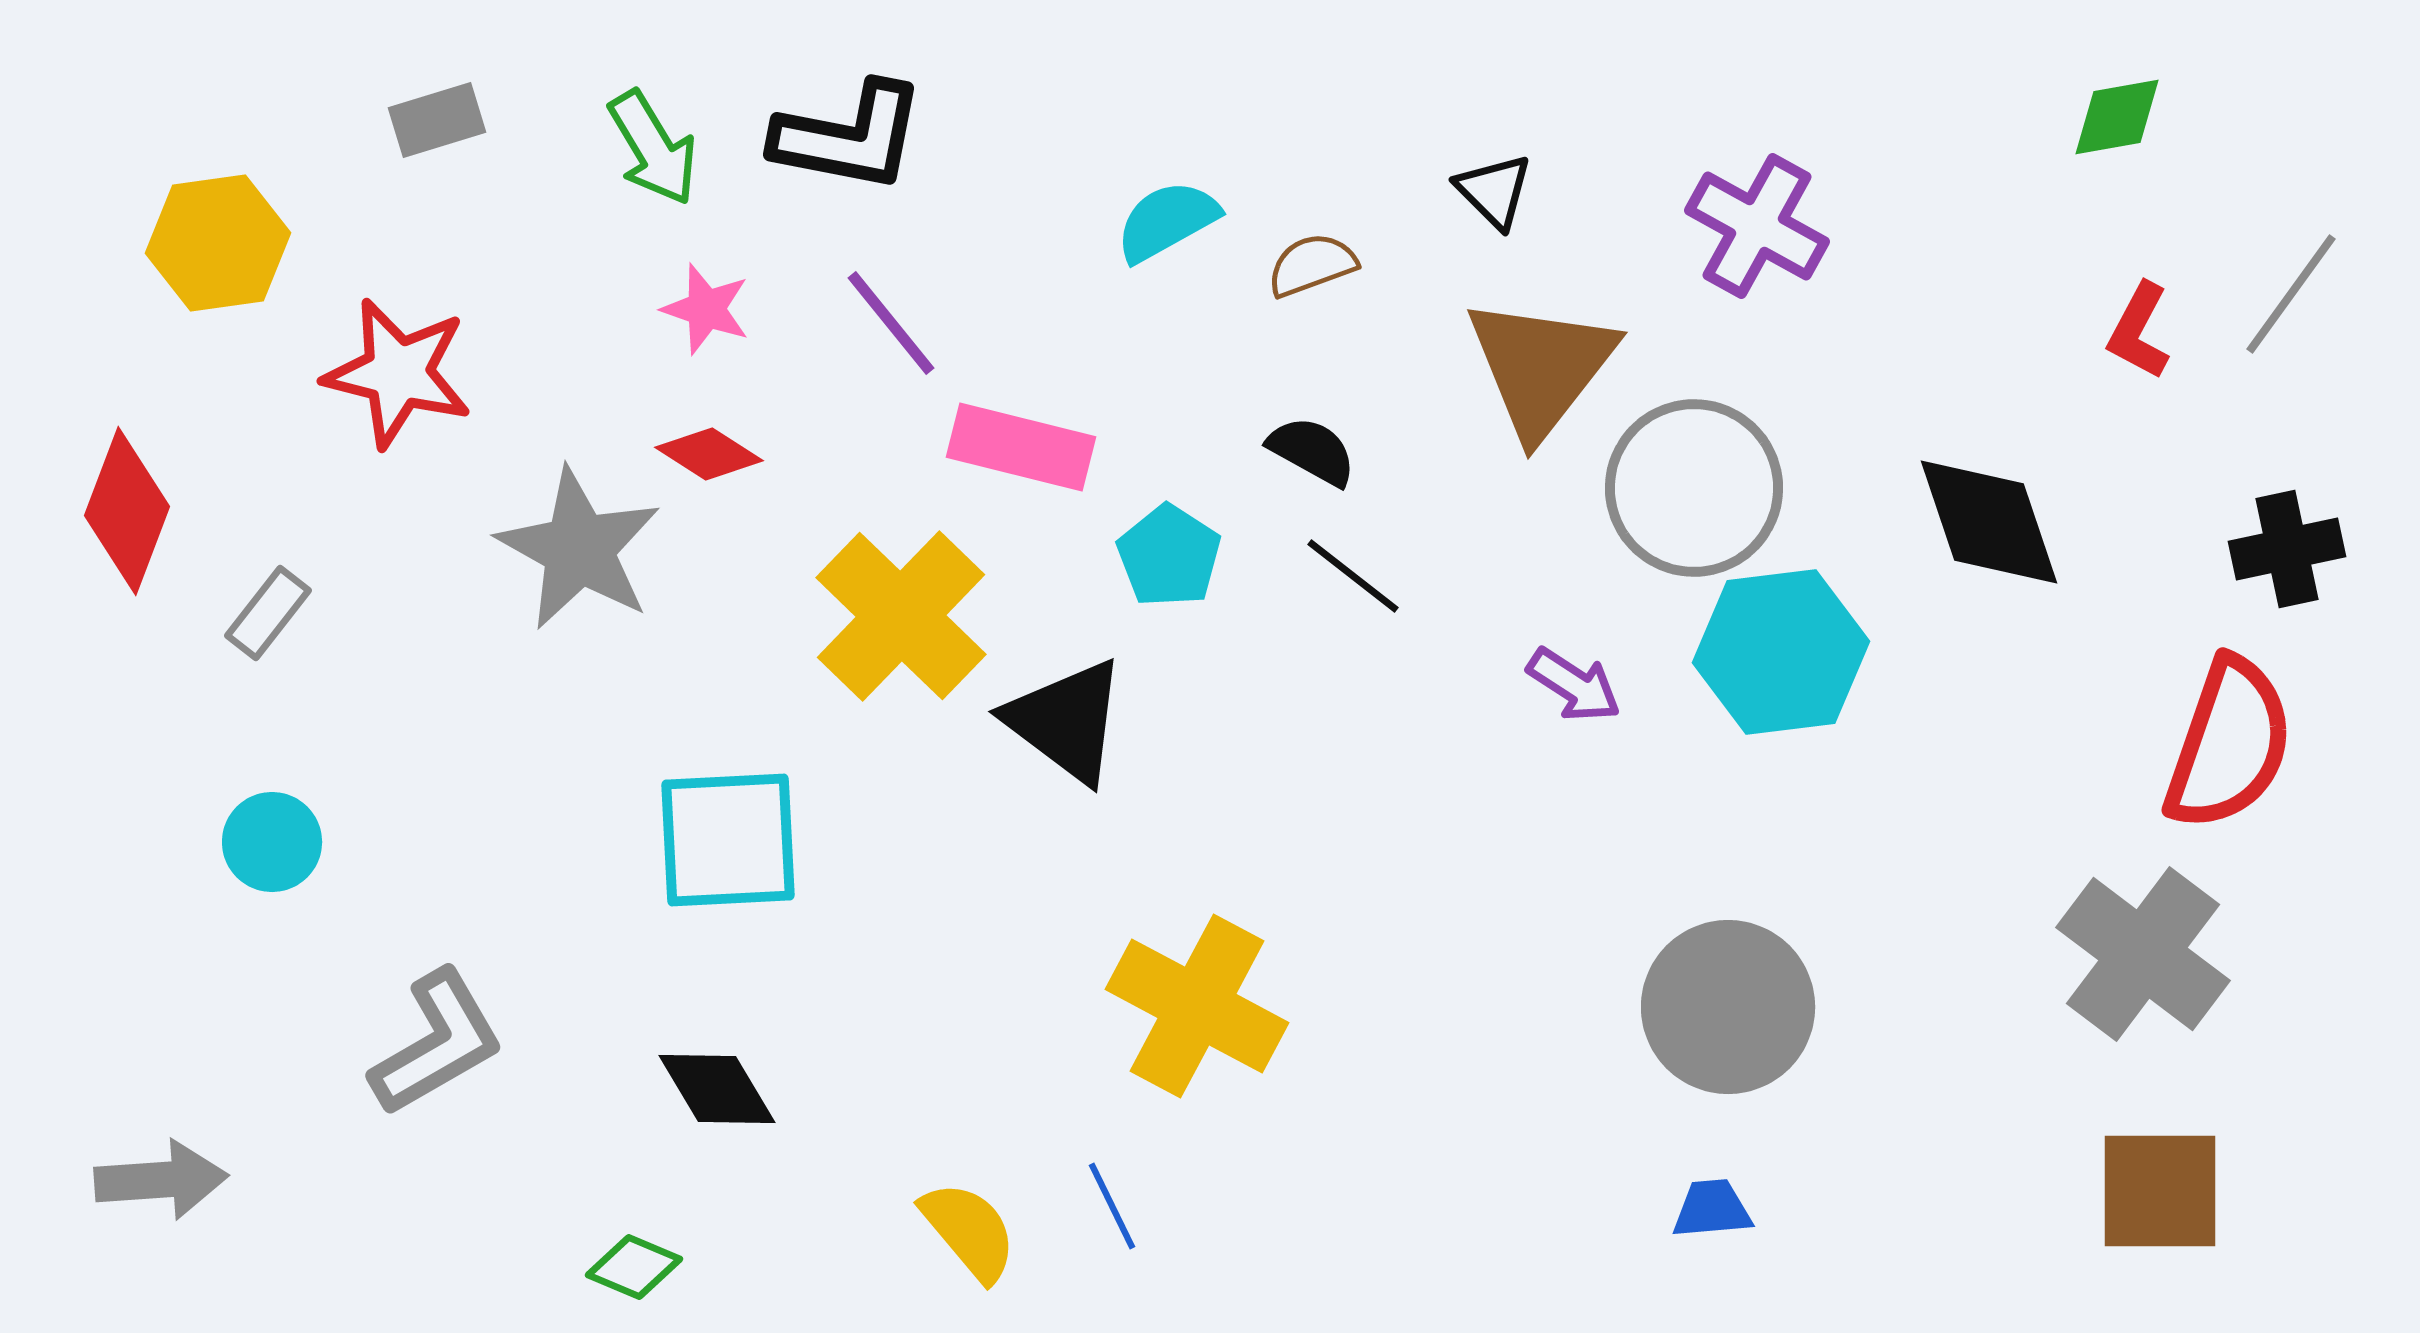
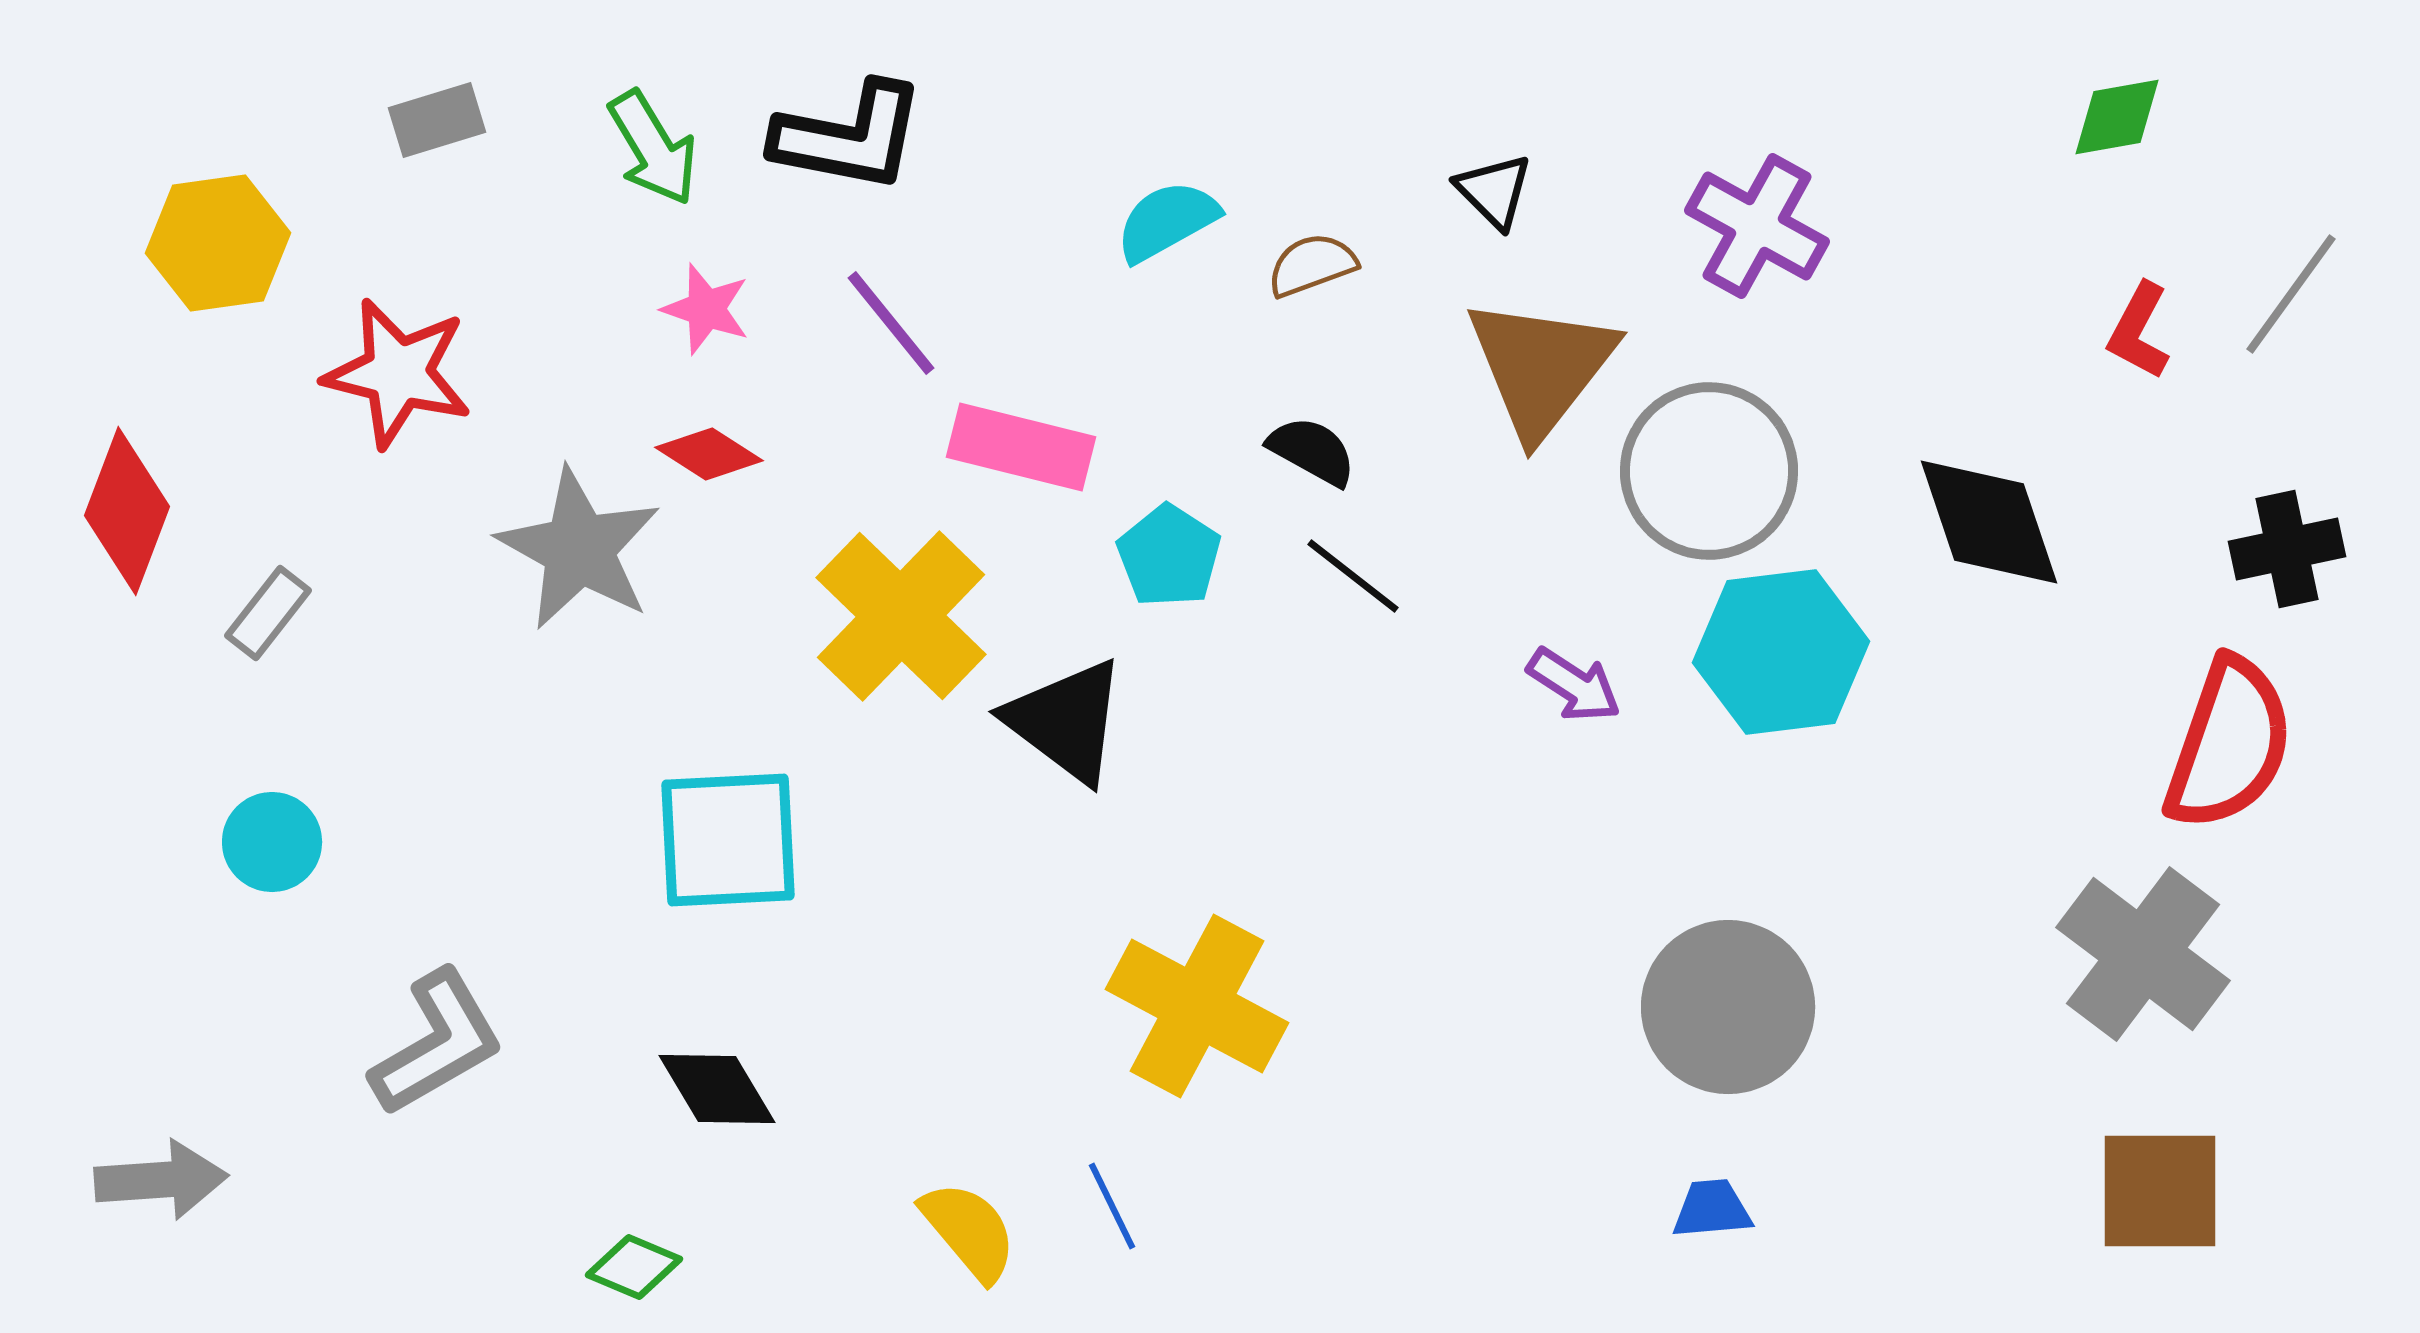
gray circle at (1694, 488): moved 15 px right, 17 px up
